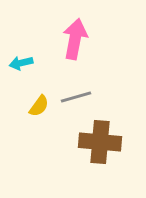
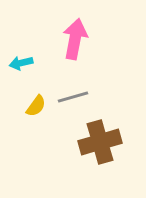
gray line: moved 3 px left
yellow semicircle: moved 3 px left
brown cross: rotated 21 degrees counterclockwise
